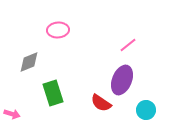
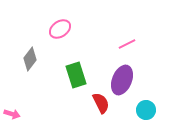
pink ellipse: moved 2 px right, 1 px up; rotated 30 degrees counterclockwise
pink line: moved 1 px left, 1 px up; rotated 12 degrees clockwise
gray diamond: moved 1 px right, 3 px up; rotated 30 degrees counterclockwise
green rectangle: moved 23 px right, 18 px up
red semicircle: rotated 150 degrees counterclockwise
